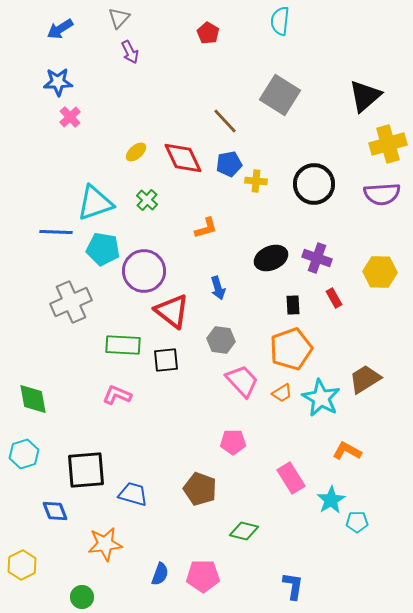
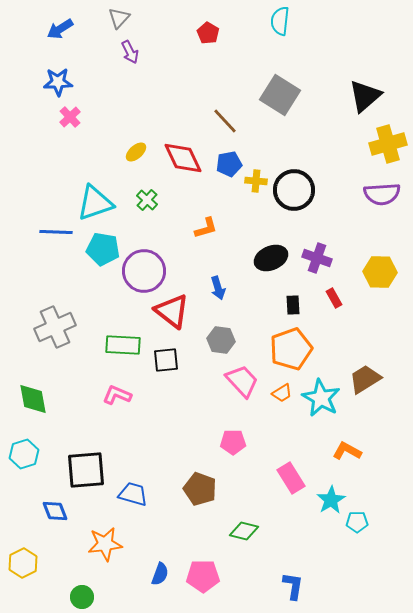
black circle at (314, 184): moved 20 px left, 6 px down
gray cross at (71, 302): moved 16 px left, 25 px down
yellow hexagon at (22, 565): moved 1 px right, 2 px up
